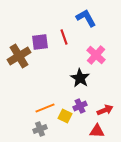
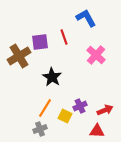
black star: moved 28 px left, 1 px up
orange line: rotated 36 degrees counterclockwise
